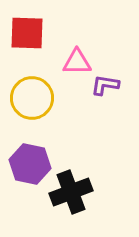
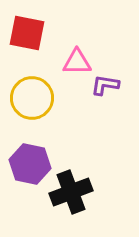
red square: rotated 9 degrees clockwise
